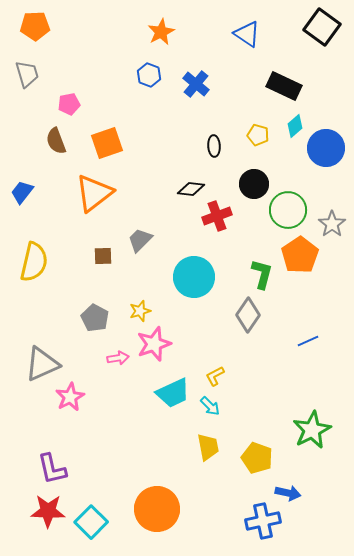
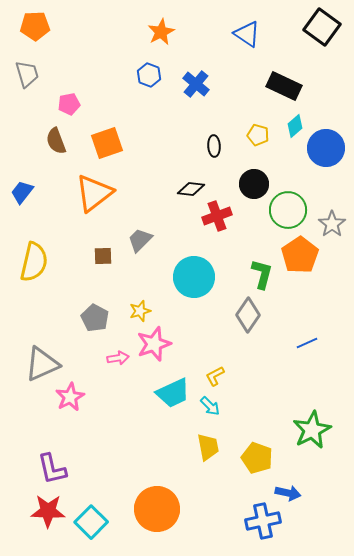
blue line at (308, 341): moved 1 px left, 2 px down
